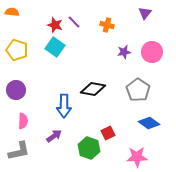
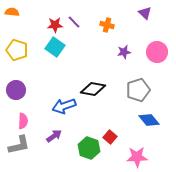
purple triangle: rotated 24 degrees counterclockwise
red star: rotated 21 degrees counterclockwise
pink circle: moved 5 px right
gray pentagon: rotated 20 degrees clockwise
blue arrow: rotated 70 degrees clockwise
blue diamond: moved 3 px up; rotated 15 degrees clockwise
red square: moved 2 px right, 4 px down; rotated 24 degrees counterclockwise
gray L-shape: moved 6 px up
